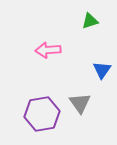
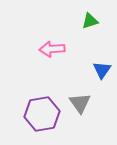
pink arrow: moved 4 px right, 1 px up
